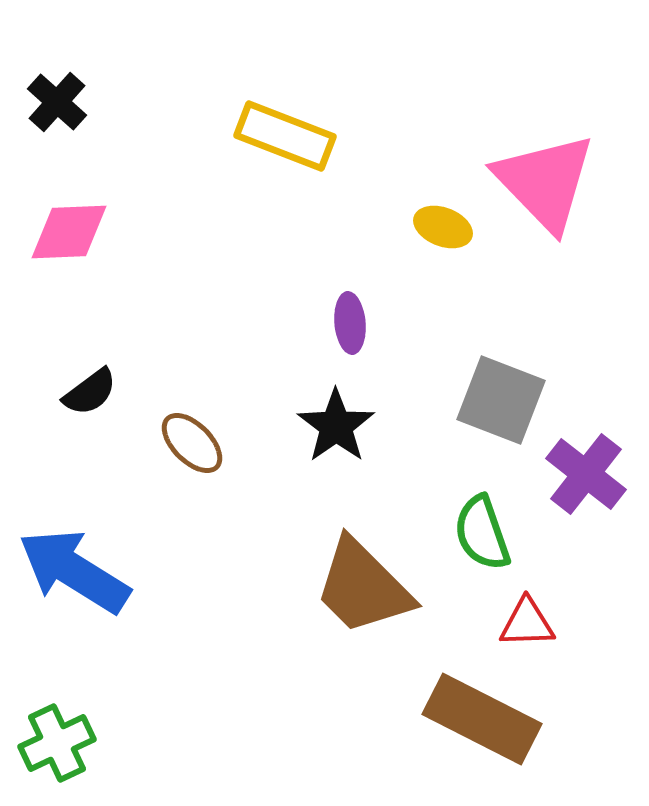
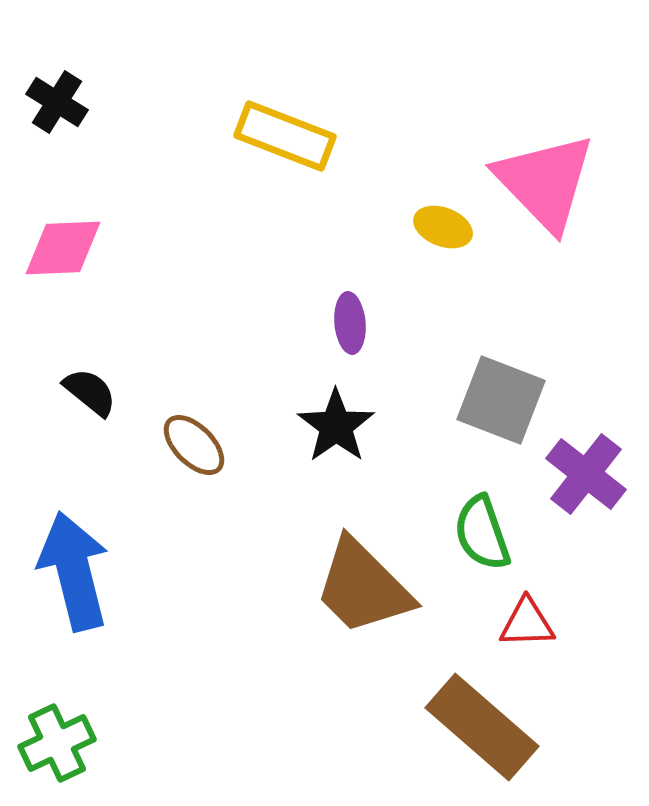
black cross: rotated 10 degrees counterclockwise
pink diamond: moved 6 px left, 16 px down
black semicircle: rotated 104 degrees counterclockwise
brown ellipse: moved 2 px right, 2 px down
blue arrow: rotated 44 degrees clockwise
brown rectangle: moved 8 px down; rotated 14 degrees clockwise
